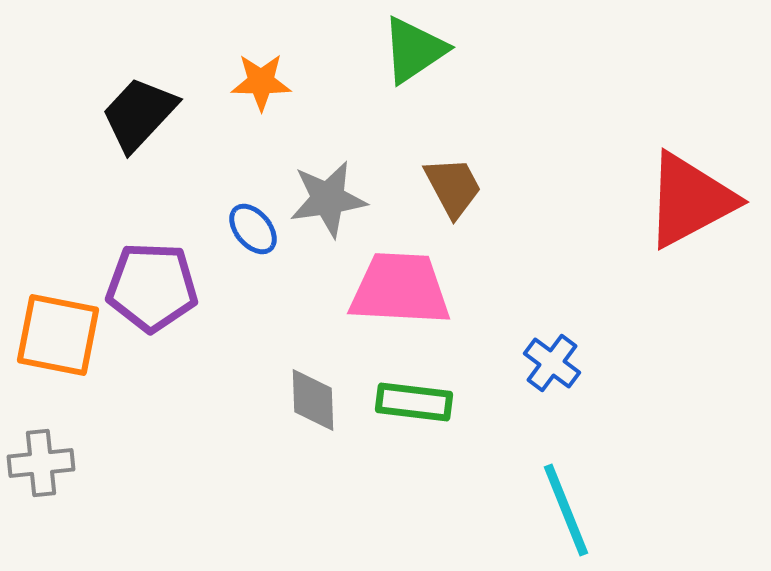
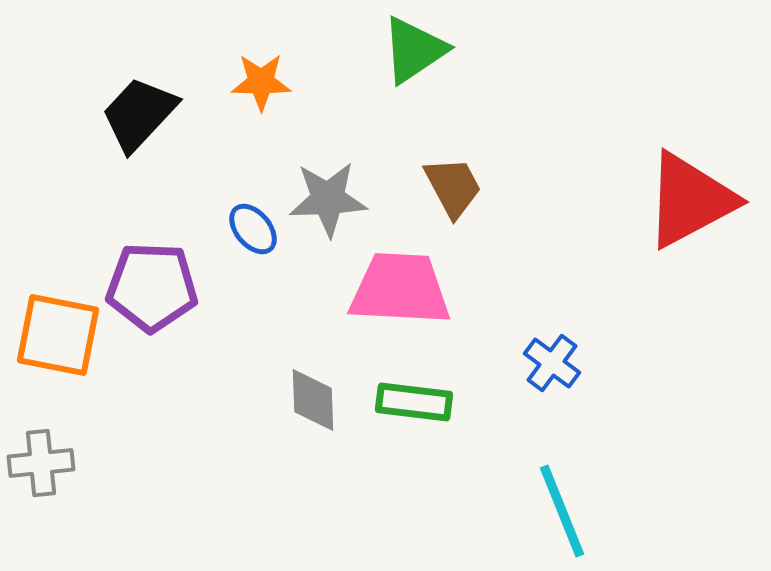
gray star: rotated 6 degrees clockwise
cyan line: moved 4 px left, 1 px down
